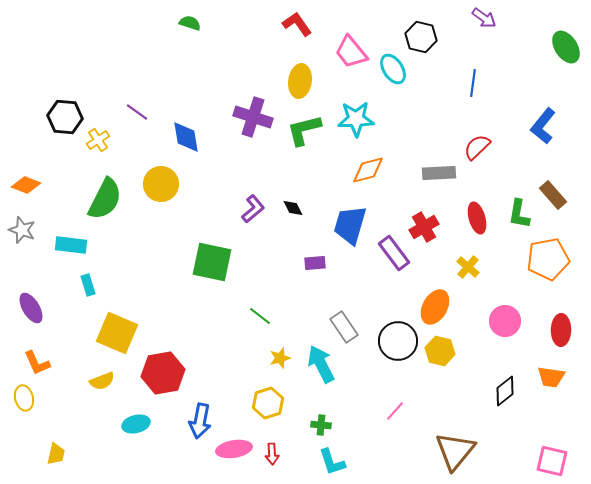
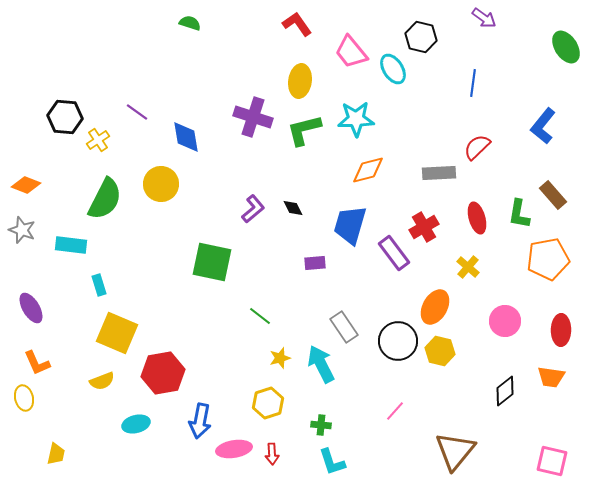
cyan rectangle at (88, 285): moved 11 px right
